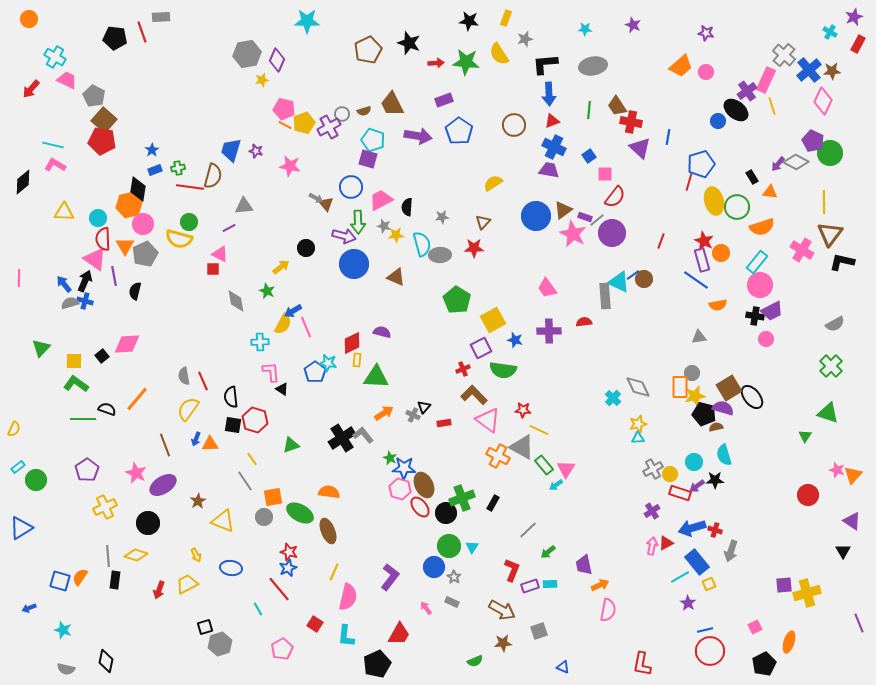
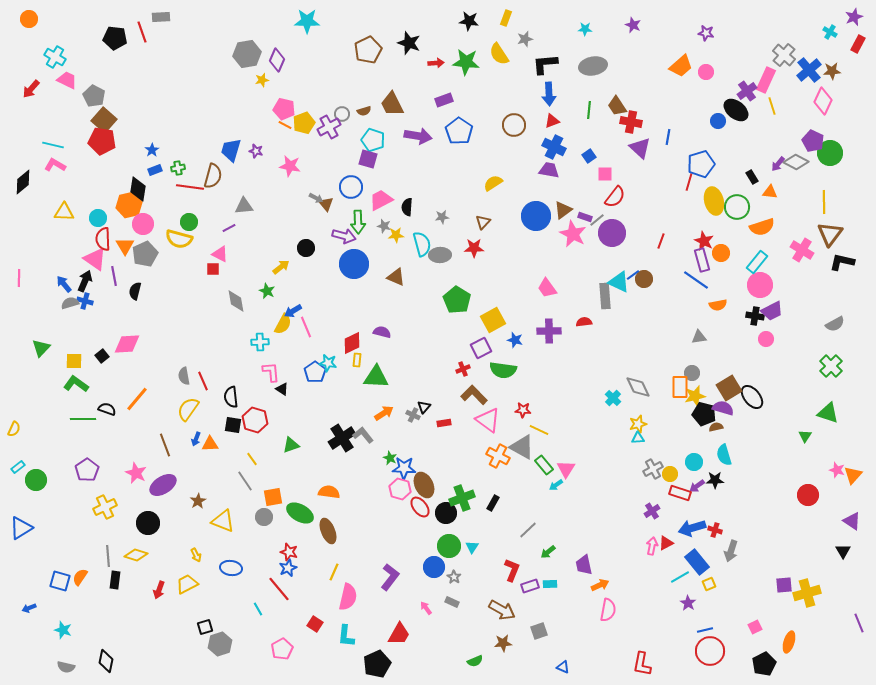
gray semicircle at (66, 669): moved 2 px up
